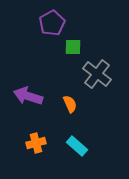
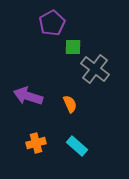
gray cross: moved 2 px left, 5 px up
